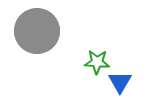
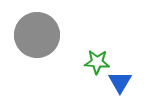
gray circle: moved 4 px down
